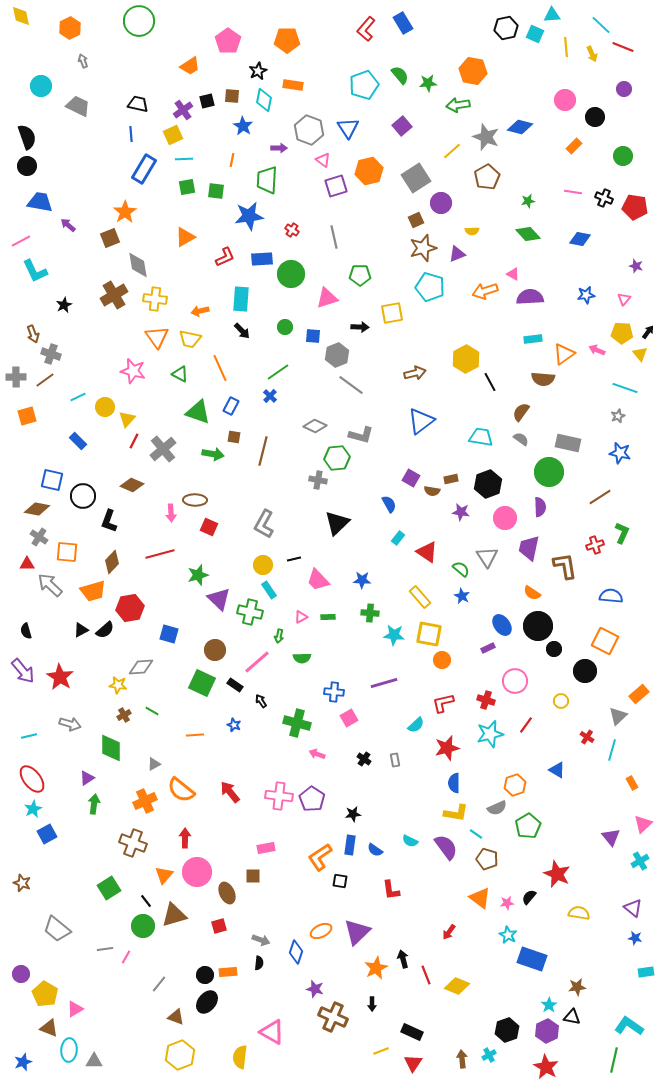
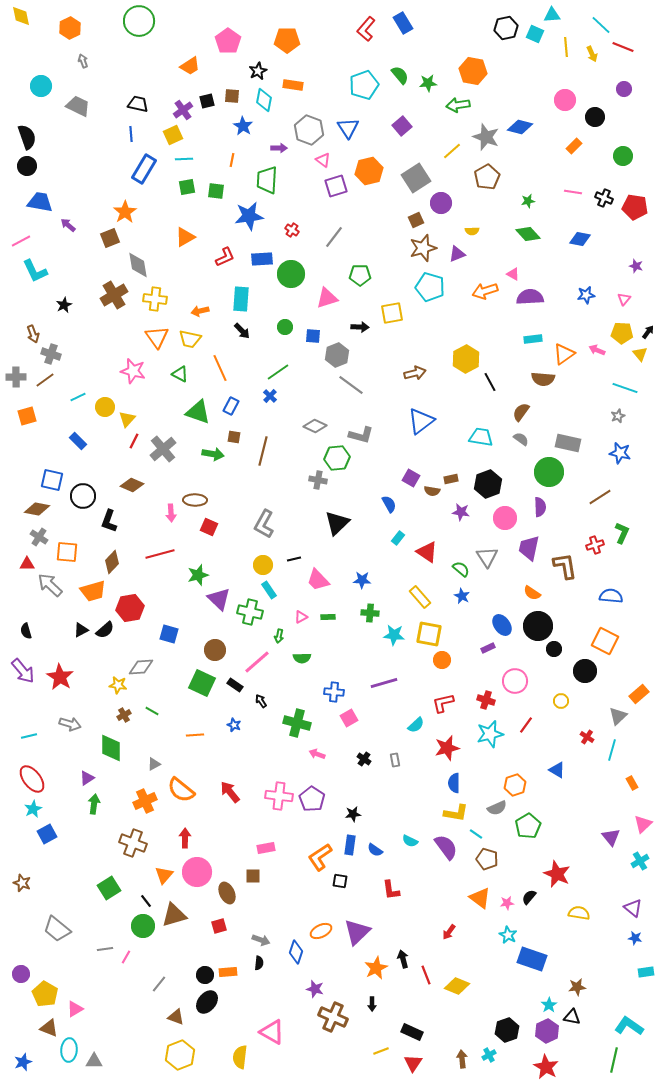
gray line at (334, 237): rotated 50 degrees clockwise
